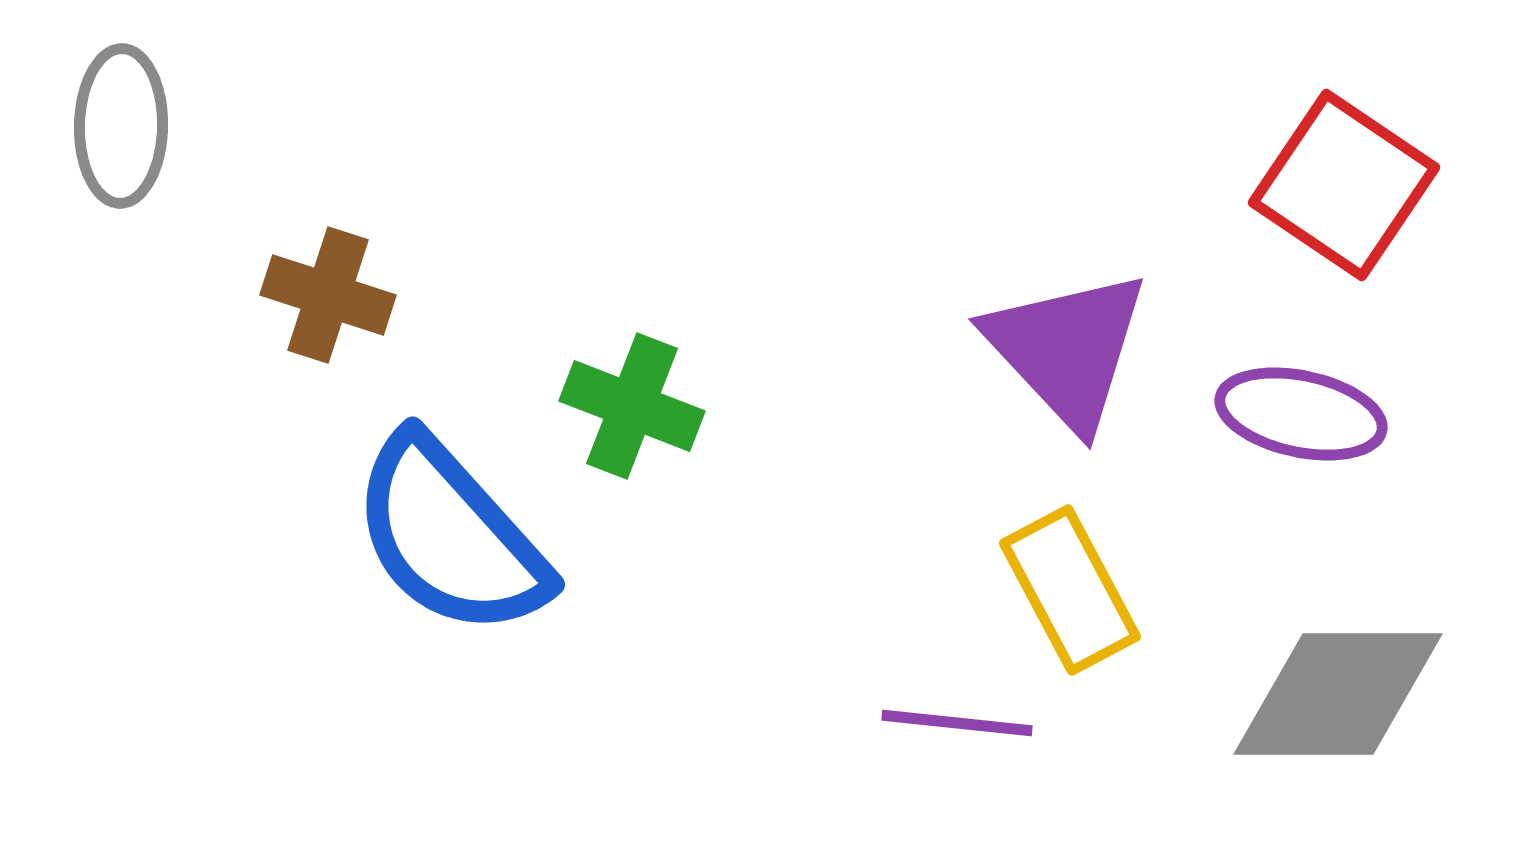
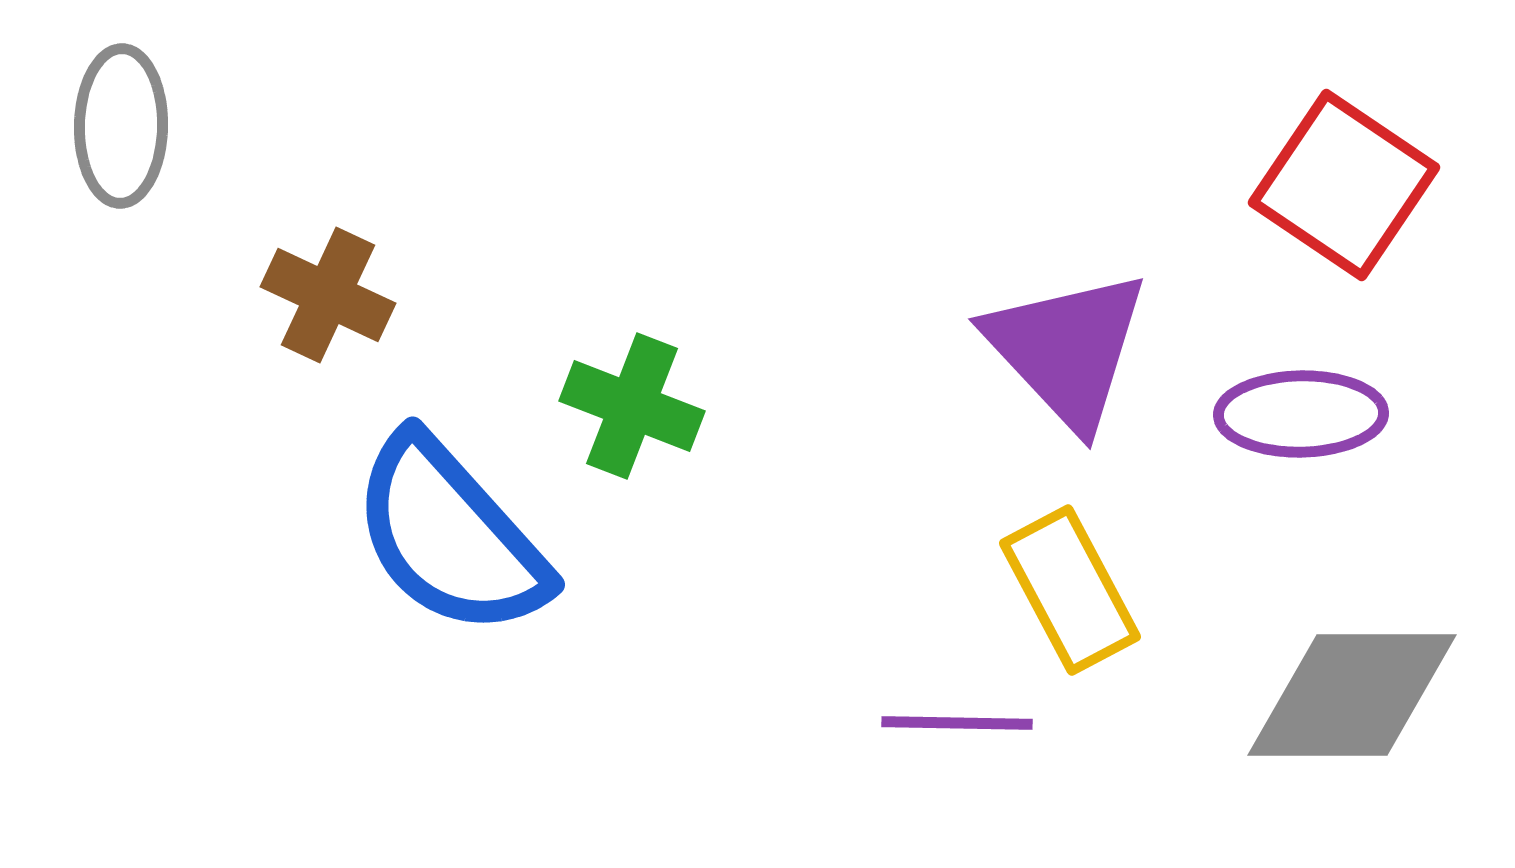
brown cross: rotated 7 degrees clockwise
purple ellipse: rotated 13 degrees counterclockwise
gray diamond: moved 14 px right, 1 px down
purple line: rotated 5 degrees counterclockwise
